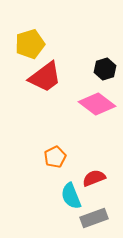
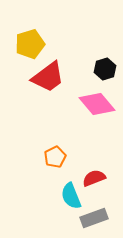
red trapezoid: moved 3 px right
pink diamond: rotated 12 degrees clockwise
